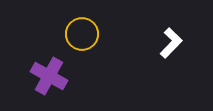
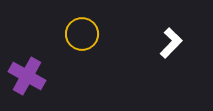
purple cross: moved 22 px left
